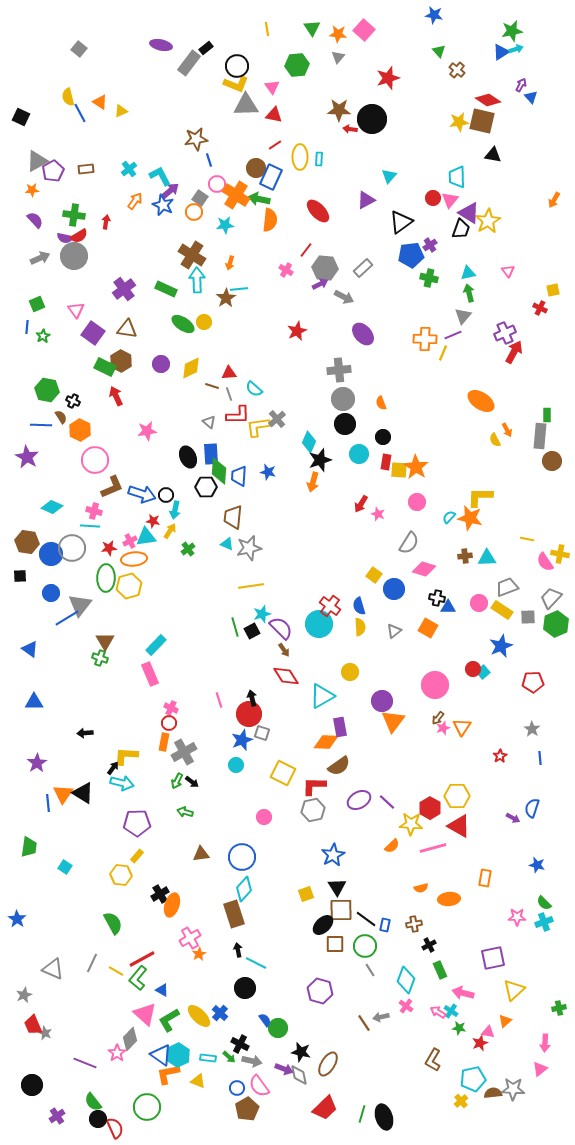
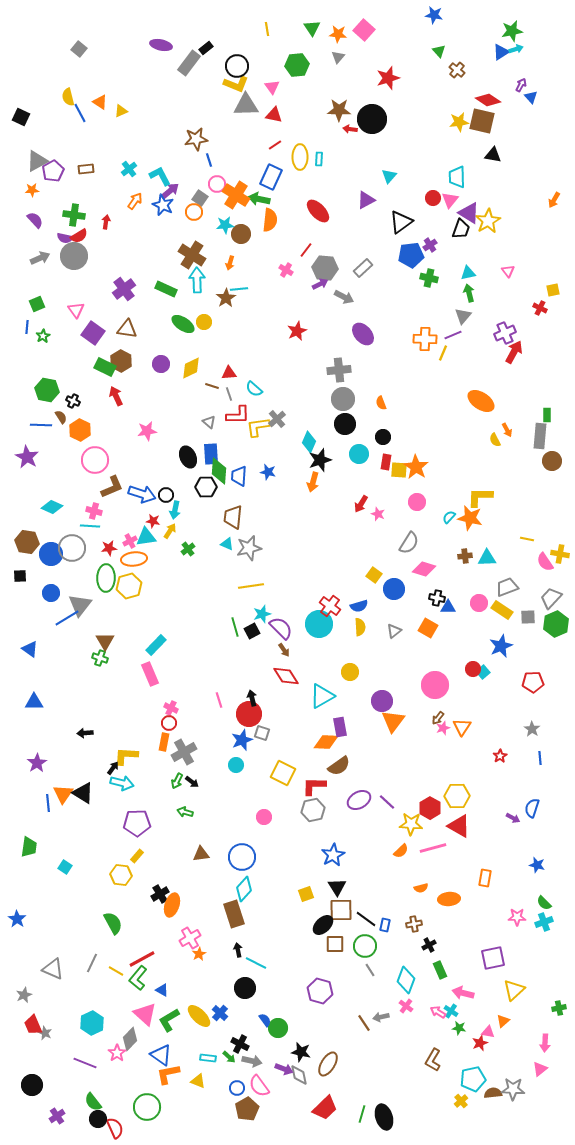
brown circle at (256, 168): moved 15 px left, 66 px down
blue semicircle at (359, 606): rotated 90 degrees counterclockwise
orange semicircle at (392, 846): moved 9 px right, 5 px down
orange triangle at (505, 1021): moved 2 px left
cyan hexagon at (178, 1055): moved 86 px left, 32 px up
